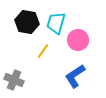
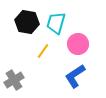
pink circle: moved 4 px down
gray cross: rotated 36 degrees clockwise
